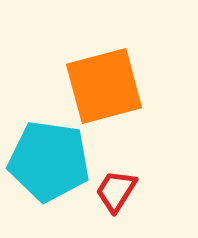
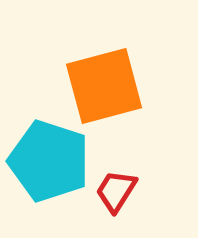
cyan pentagon: rotated 10 degrees clockwise
